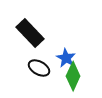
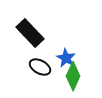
black ellipse: moved 1 px right, 1 px up
